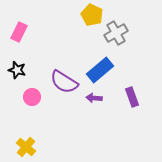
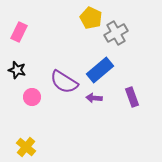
yellow pentagon: moved 1 px left, 3 px down
